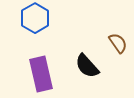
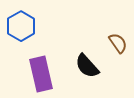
blue hexagon: moved 14 px left, 8 px down
